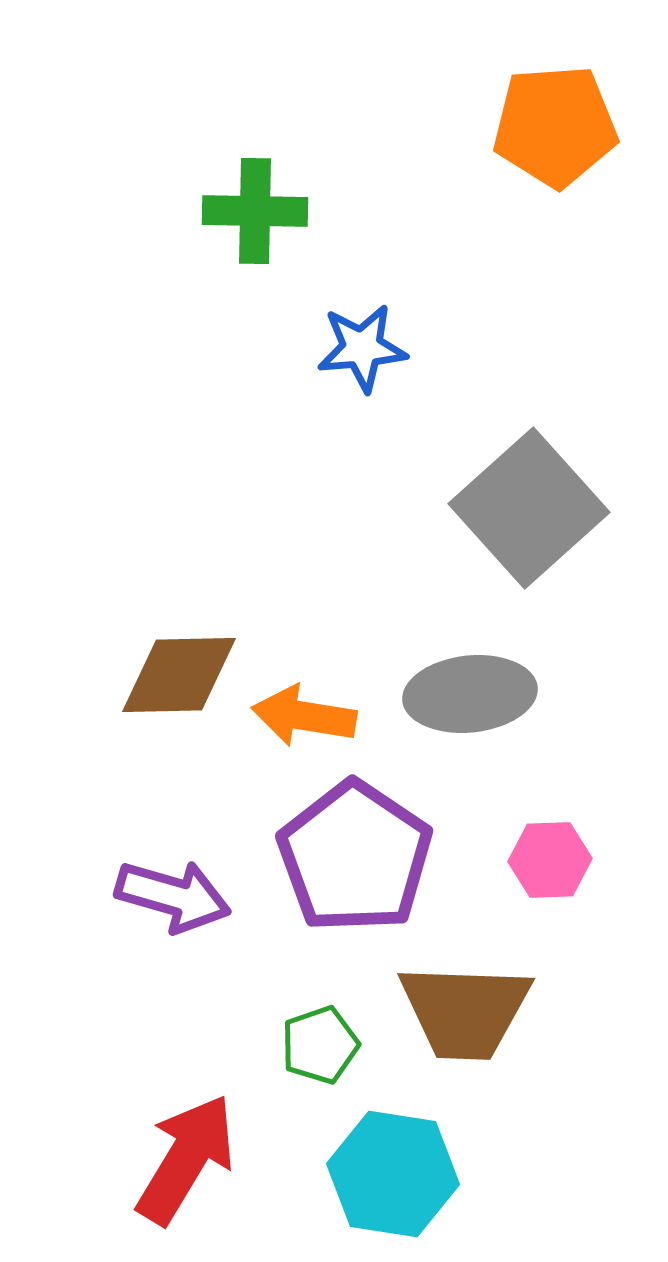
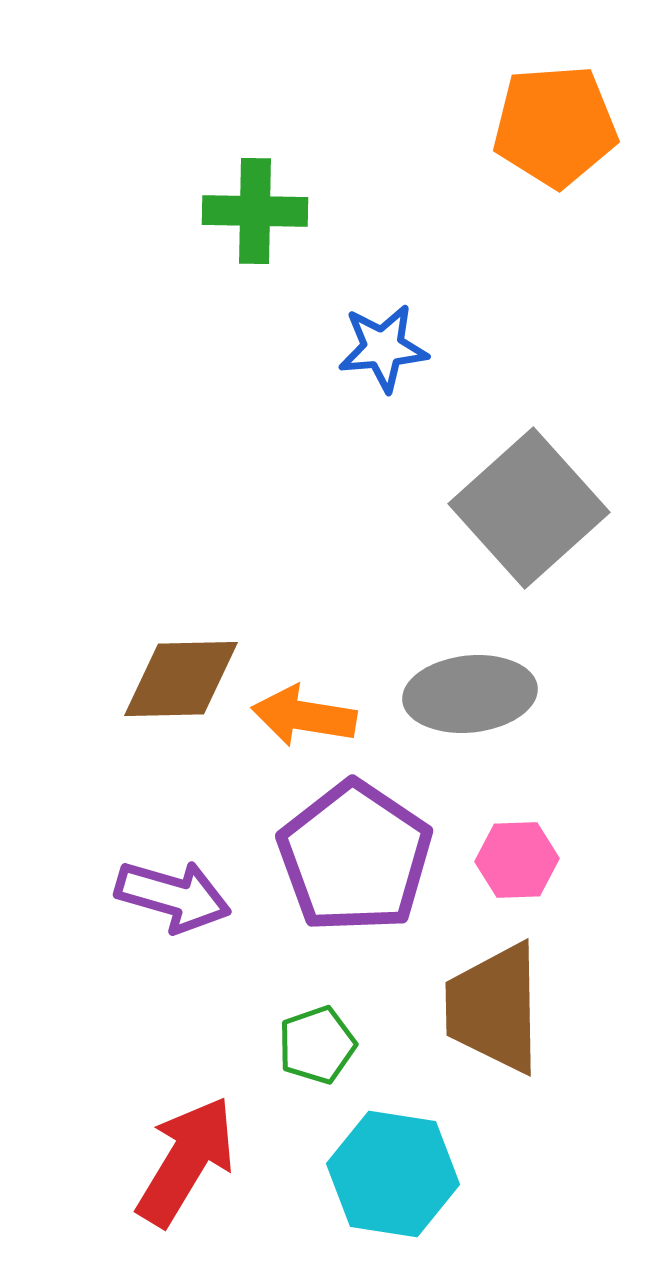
blue star: moved 21 px right
brown diamond: moved 2 px right, 4 px down
pink hexagon: moved 33 px left
brown trapezoid: moved 29 px right, 3 px up; rotated 87 degrees clockwise
green pentagon: moved 3 px left
red arrow: moved 2 px down
